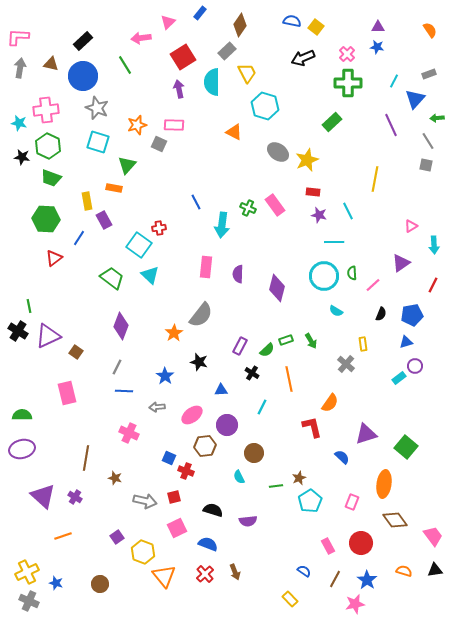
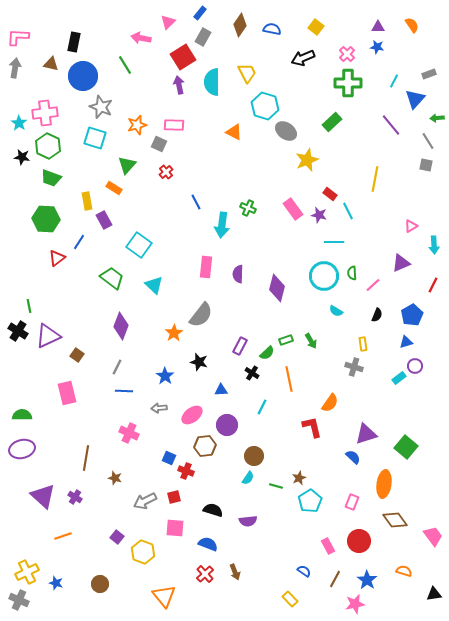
blue semicircle at (292, 21): moved 20 px left, 8 px down
orange semicircle at (430, 30): moved 18 px left, 5 px up
pink arrow at (141, 38): rotated 18 degrees clockwise
black rectangle at (83, 41): moved 9 px left, 1 px down; rotated 36 degrees counterclockwise
gray rectangle at (227, 51): moved 24 px left, 14 px up; rotated 18 degrees counterclockwise
gray arrow at (20, 68): moved 5 px left
purple arrow at (179, 89): moved 4 px up
gray star at (97, 108): moved 4 px right, 1 px up
pink cross at (46, 110): moved 1 px left, 3 px down
cyan star at (19, 123): rotated 21 degrees clockwise
purple line at (391, 125): rotated 15 degrees counterclockwise
cyan square at (98, 142): moved 3 px left, 4 px up
gray ellipse at (278, 152): moved 8 px right, 21 px up
orange rectangle at (114, 188): rotated 21 degrees clockwise
red rectangle at (313, 192): moved 17 px right, 2 px down; rotated 32 degrees clockwise
pink rectangle at (275, 205): moved 18 px right, 4 px down
red cross at (159, 228): moved 7 px right, 56 px up; rotated 32 degrees counterclockwise
blue line at (79, 238): moved 4 px down
red triangle at (54, 258): moved 3 px right
purple triangle at (401, 263): rotated 12 degrees clockwise
cyan triangle at (150, 275): moved 4 px right, 10 px down
black semicircle at (381, 314): moved 4 px left, 1 px down
blue pentagon at (412, 315): rotated 20 degrees counterclockwise
green semicircle at (267, 350): moved 3 px down
brown square at (76, 352): moved 1 px right, 3 px down
gray cross at (346, 364): moved 8 px right, 3 px down; rotated 24 degrees counterclockwise
gray arrow at (157, 407): moved 2 px right, 1 px down
brown circle at (254, 453): moved 3 px down
blue semicircle at (342, 457): moved 11 px right
cyan semicircle at (239, 477): moved 9 px right, 1 px down; rotated 120 degrees counterclockwise
green line at (276, 486): rotated 24 degrees clockwise
gray arrow at (145, 501): rotated 140 degrees clockwise
pink square at (177, 528): moved 2 px left; rotated 30 degrees clockwise
purple square at (117, 537): rotated 16 degrees counterclockwise
red circle at (361, 543): moved 2 px left, 2 px up
black triangle at (435, 570): moved 1 px left, 24 px down
orange triangle at (164, 576): moved 20 px down
gray cross at (29, 601): moved 10 px left, 1 px up
